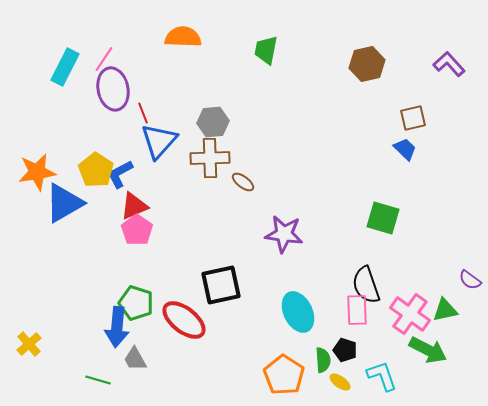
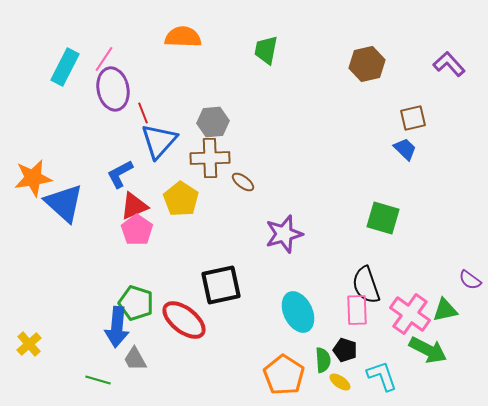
yellow pentagon at (96, 170): moved 85 px right, 29 px down
orange star at (37, 172): moved 4 px left, 6 px down
blue triangle at (64, 203): rotated 48 degrees counterclockwise
purple star at (284, 234): rotated 24 degrees counterclockwise
